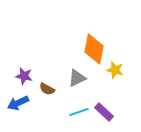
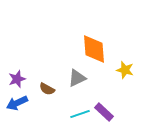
orange diamond: rotated 16 degrees counterclockwise
yellow star: moved 10 px right
purple star: moved 7 px left, 3 px down; rotated 30 degrees counterclockwise
blue arrow: moved 1 px left
cyan line: moved 1 px right, 2 px down
